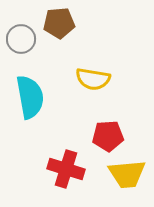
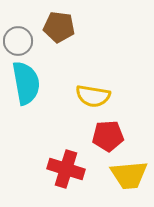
brown pentagon: moved 4 px down; rotated 12 degrees clockwise
gray circle: moved 3 px left, 2 px down
yellow semicircle: moved 17 px down
cyan semicircle: moved 4 px left, 14 px up
yellow trapezoid: moved 2 px right, 1 px down
